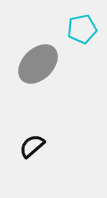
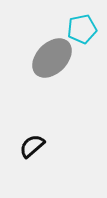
gray ellipse: moved 14 px right, 6 px up
